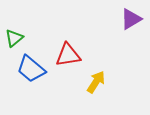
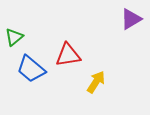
green triangle: moved 1 px up
